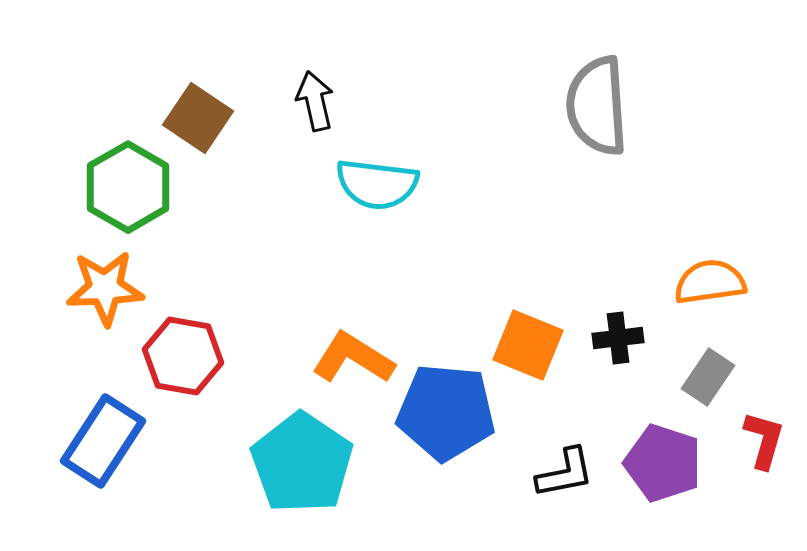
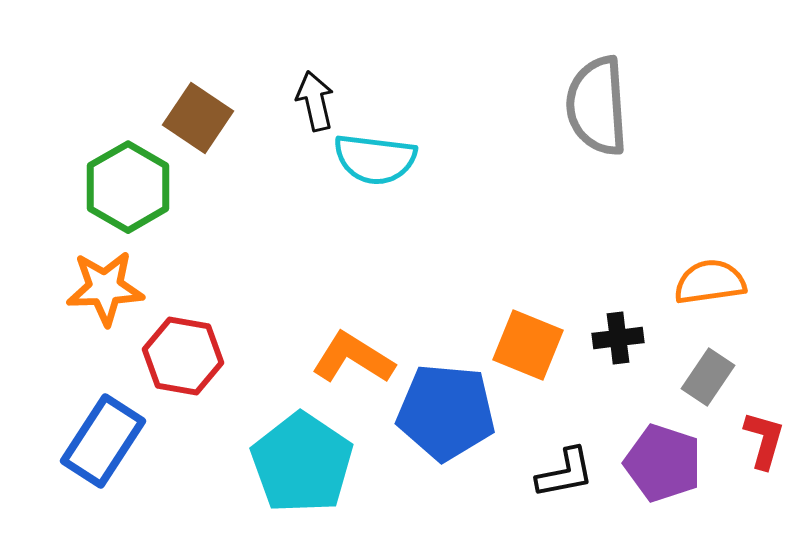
cyan semicircle: moved 2 px left, 25 px up
